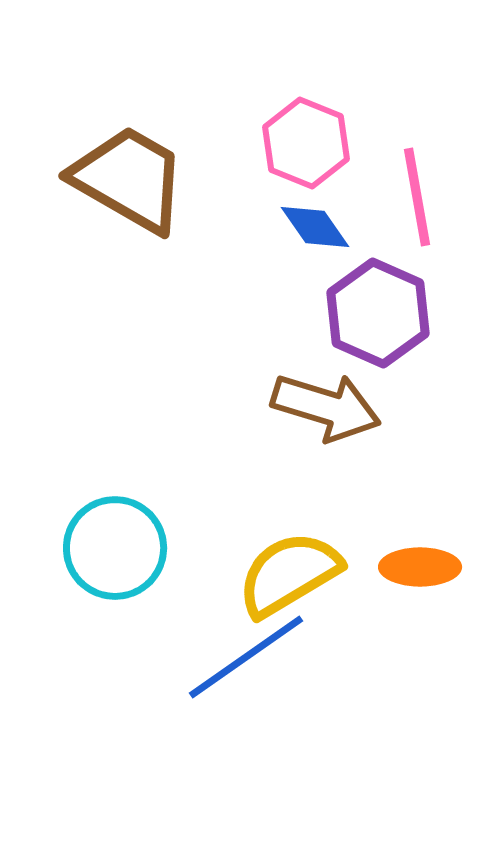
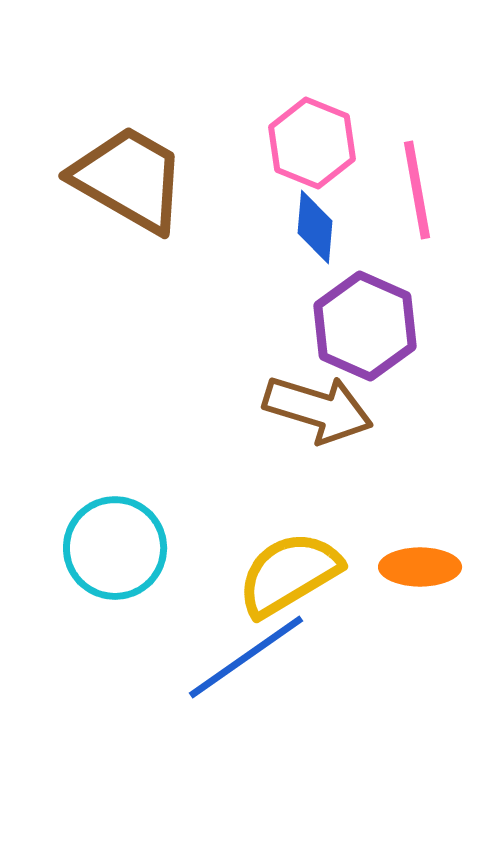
pink hexagon: moved 6 px right
pink line: moved 7 px up
blue diamond: rotated 40 degrees clockwise
purple hexagon: moved 13 px left, 13 px down
brown arrow: moved 8 px left, 2 px down
